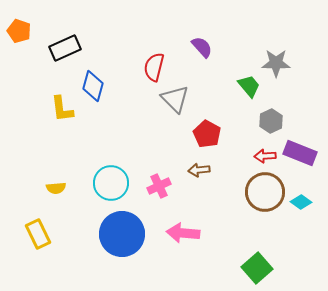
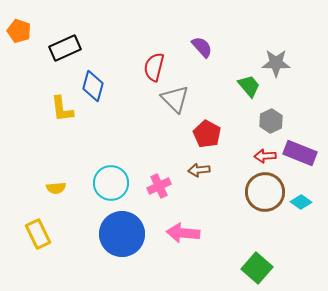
green square: rotated 8 degrees counterclockwise
